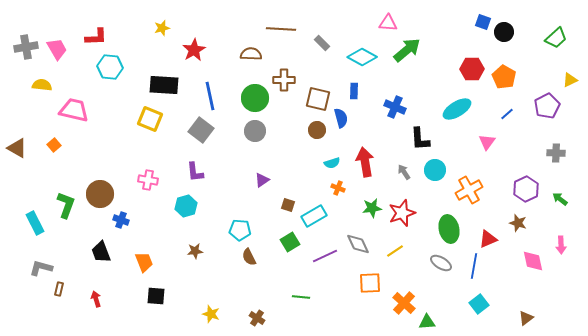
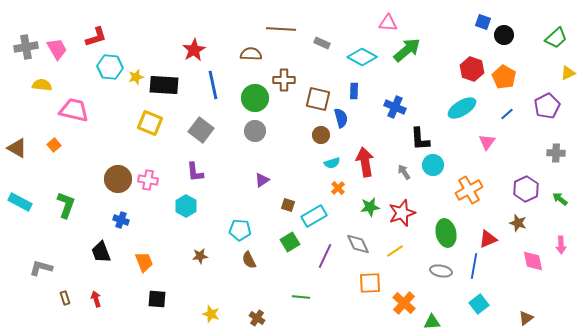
yellow star at (162, 28): moved 26 px left, 49 px down
black circle at (504, 32): moved 3 px down
red L-shape at (96, 37): rotated 15 degrees counterclockwise
gray rectangle at (322, 43): rotated 21 degrees counterclockwise
red hexagon at (472, 69): rotated 20 degrees clockwise
yellow triangle at (570, 80): moved 2 px left, 7 px up
blue line at (210, 96): moved 3 px right, 11 px up
cyan ellipse at (457, 109): moved 5 px right, 1 px up
yellow square at (150, 119): moved 4 px down
brown circle at (317, 130): moved 4 px right, 5 px down
cyan circle at (435, 170): moved 2 px left, 5 px up
orange cross at (338, 188): rotated 24 degrees clockwise
brown circle at (100, 194): moved 18 px right, 15 px up
cyan hexagon at (186, 206): rotated 15 degrees counterclockwise
green star at (372, 208): moved 2 px left, 1 px up
cyan rectangle at (35, 223): moved 15 px left, 21 px up; rotated 35 degrees counterclockwise
green ellipse at (449, 229): moved 3 px left, 4 px down
brown star at (195, 251): moved 5 px right, 5 px down
purple line at (325, 256): rotated 40 degrees counterclockwise
brown semicircle at (249, 257): moved 3 px down
gray ellipse at (441, 263): moved 8 px down; rotated 20 degrees counterclockwise
brown rectangle at (59, 289): moved 6 px right, 9 px down; rotated 32 degrees counterclockwise
black square at (156, 296): moved 1 px right, 3 px down
green triangle at (427, 322): moved 5 px right
